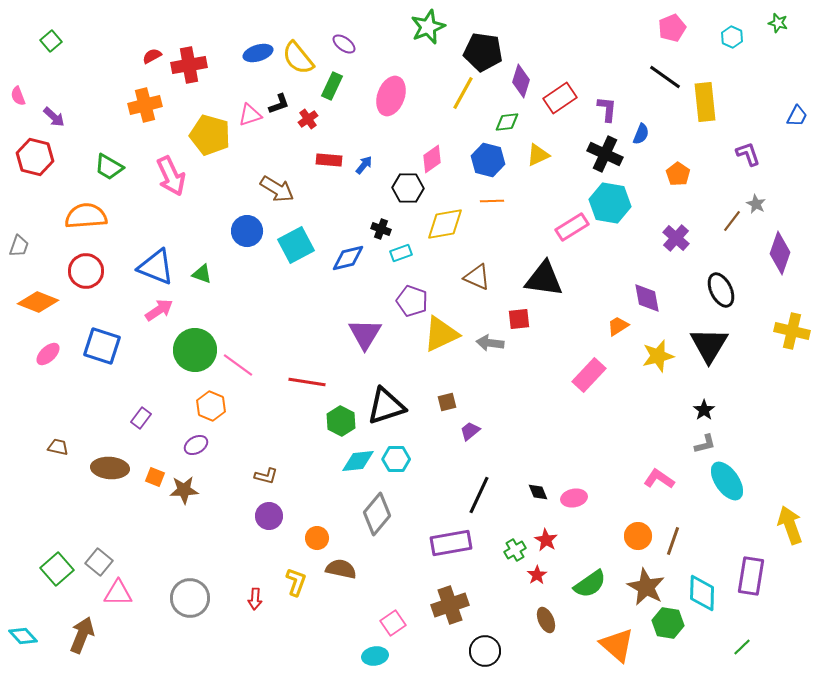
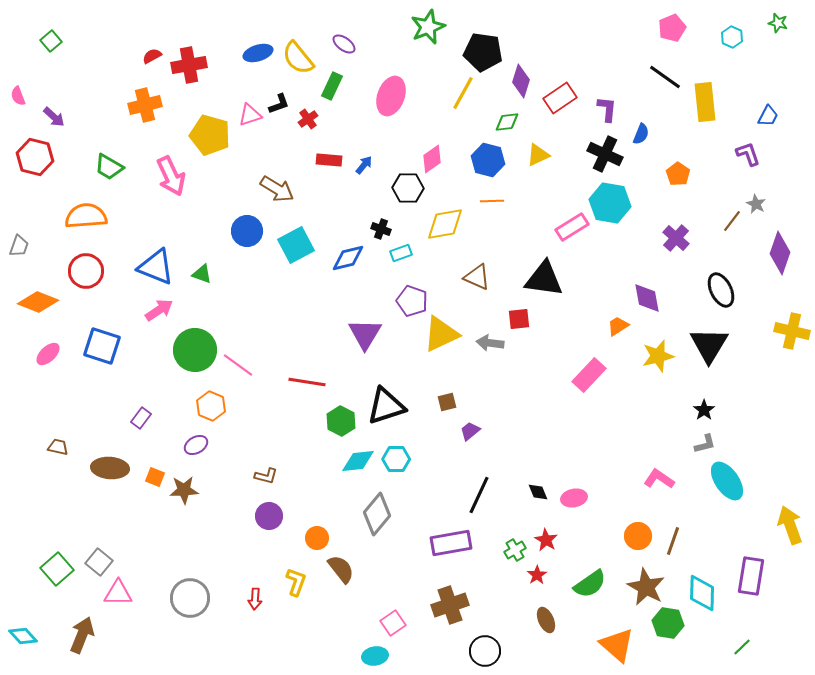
blue trapezoid at (797, 116): moved 29 px left
brown semicircle at (341, 569): rotated 40 degrees clockwise
